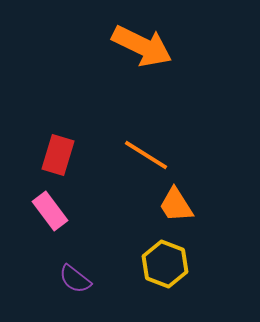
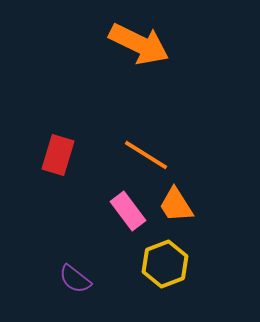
orange arrow: moved 3 px left, 2 px up
pink rectangle: moved 78 px right
yellow hexagon: rotated 18 degrees clockwise
